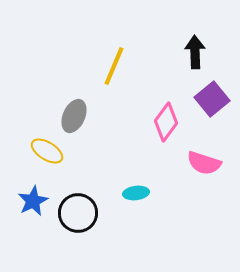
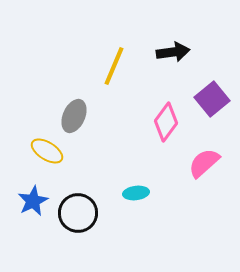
black arrow: moved 22 px left; rotated 84 degrees clockwise
pink semicircle: rotated 120 degrees clockwise
